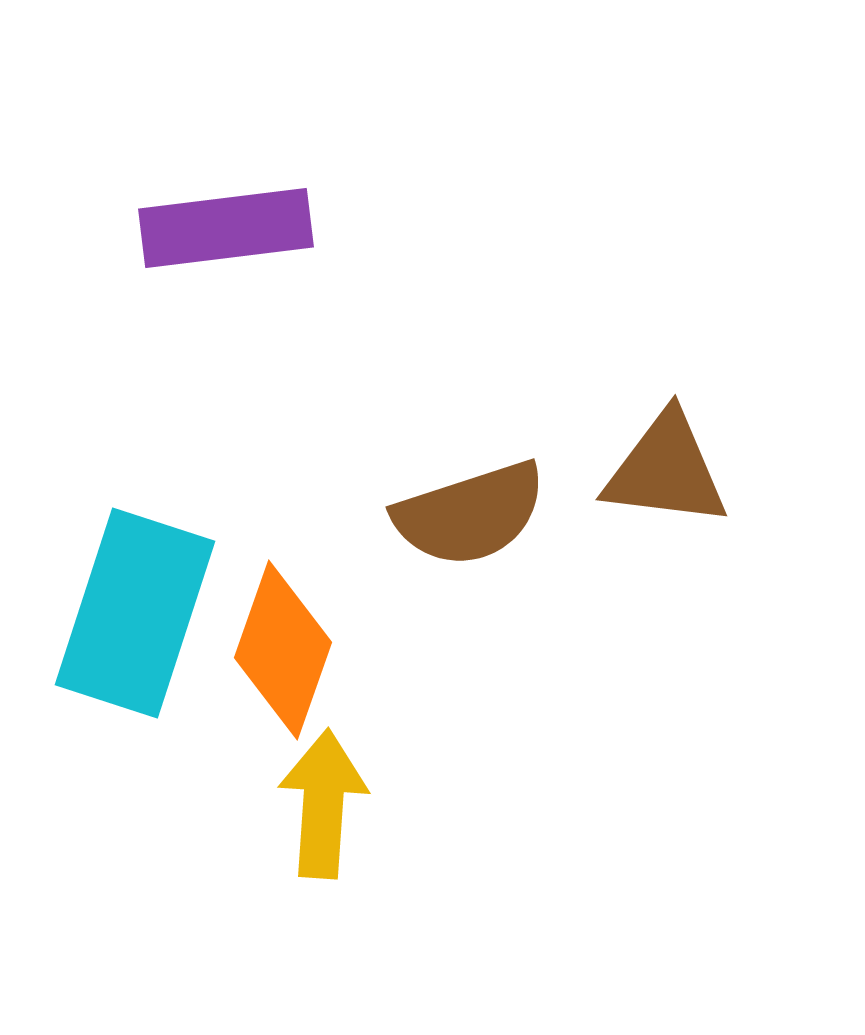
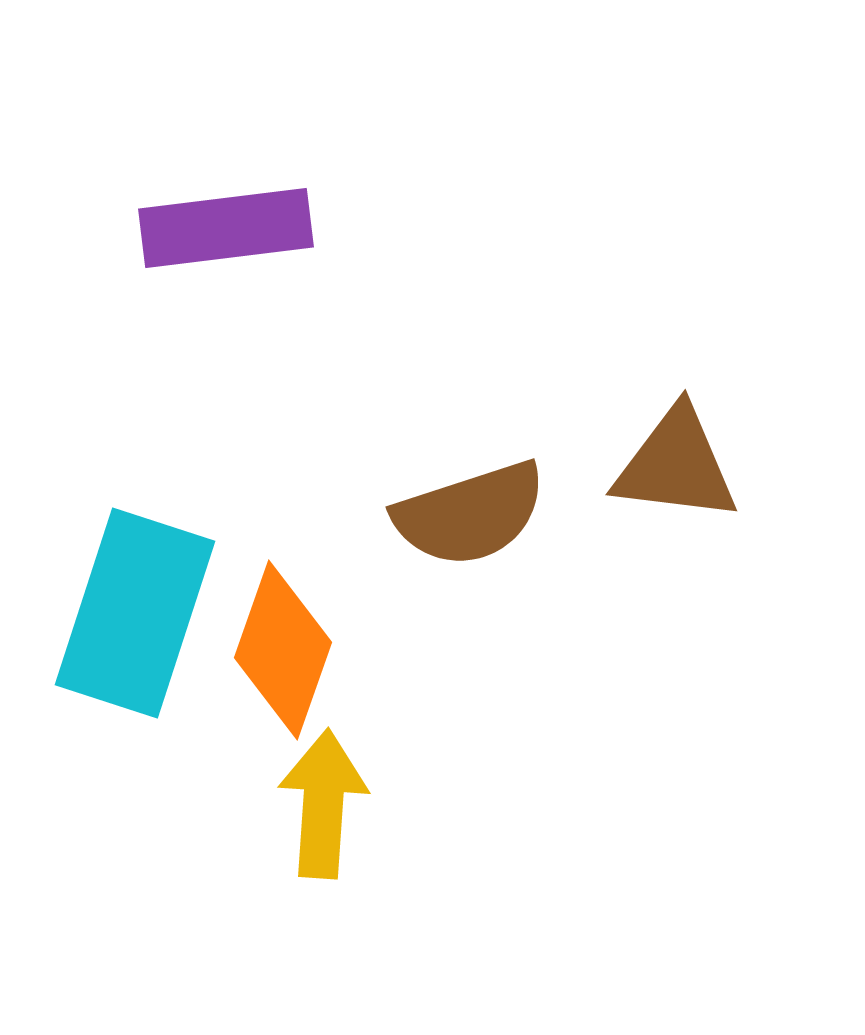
brown triangle: moved 10 px right, 5 px up
